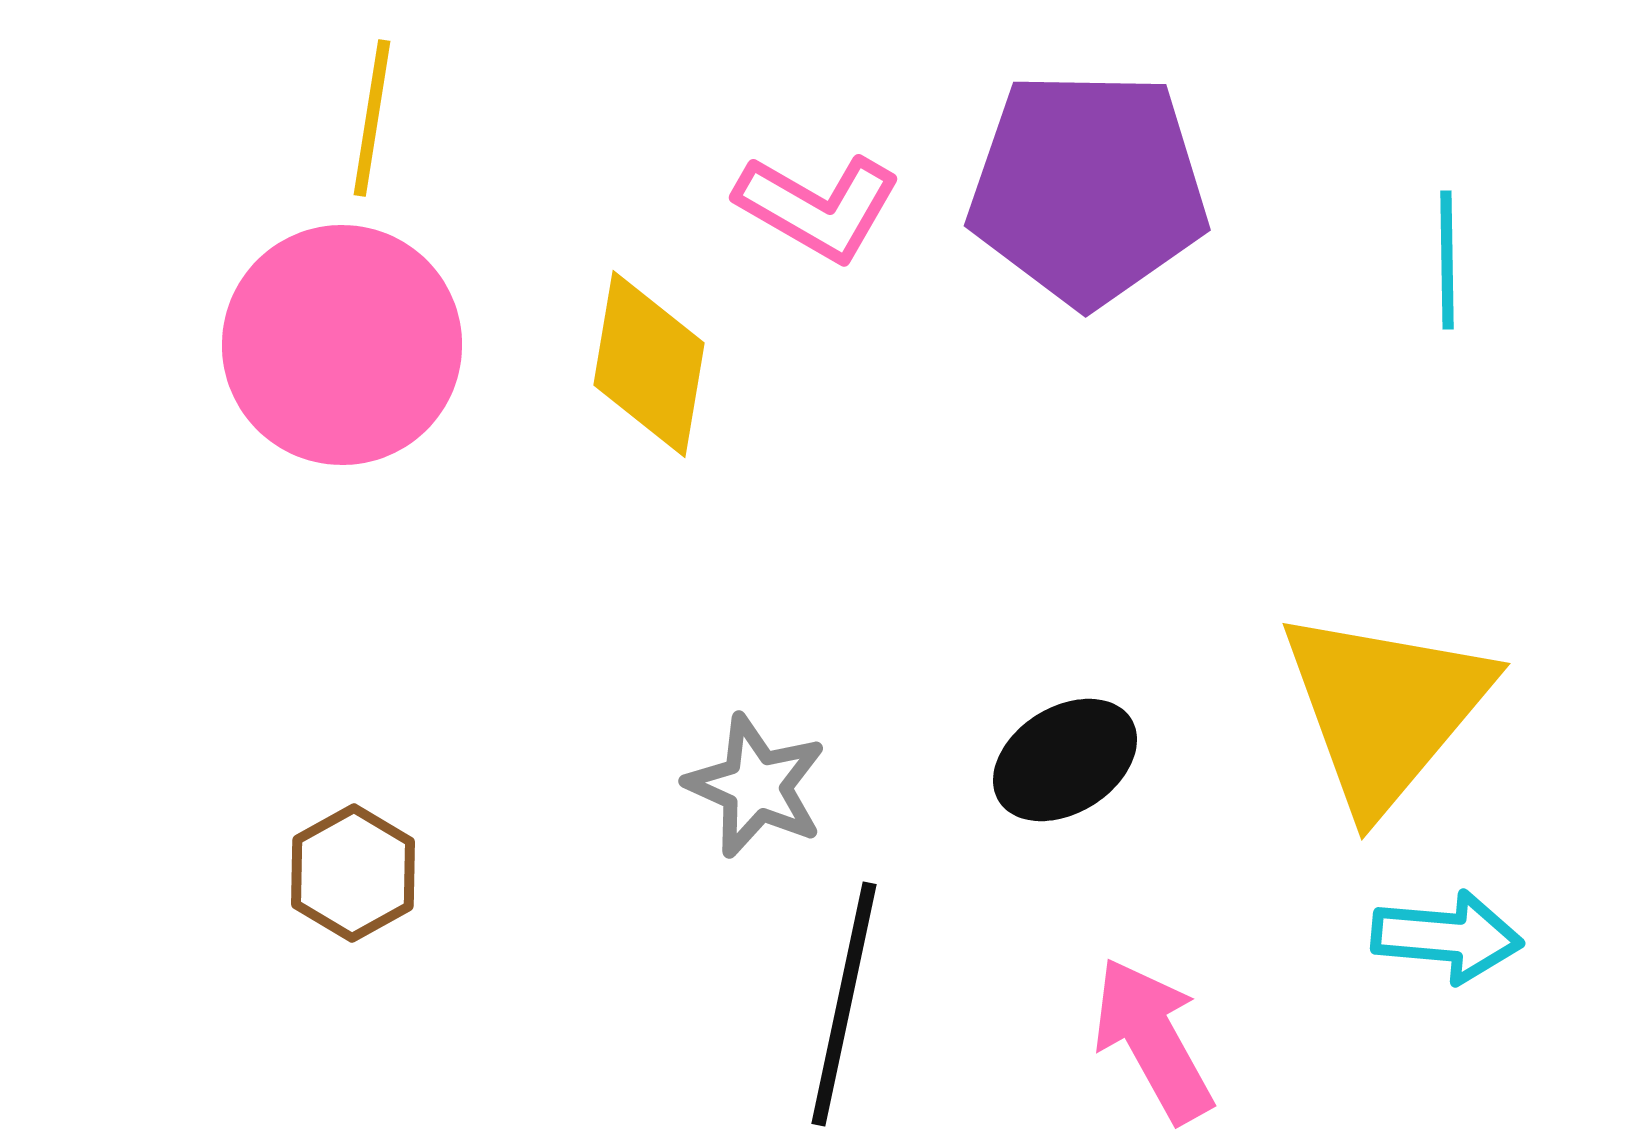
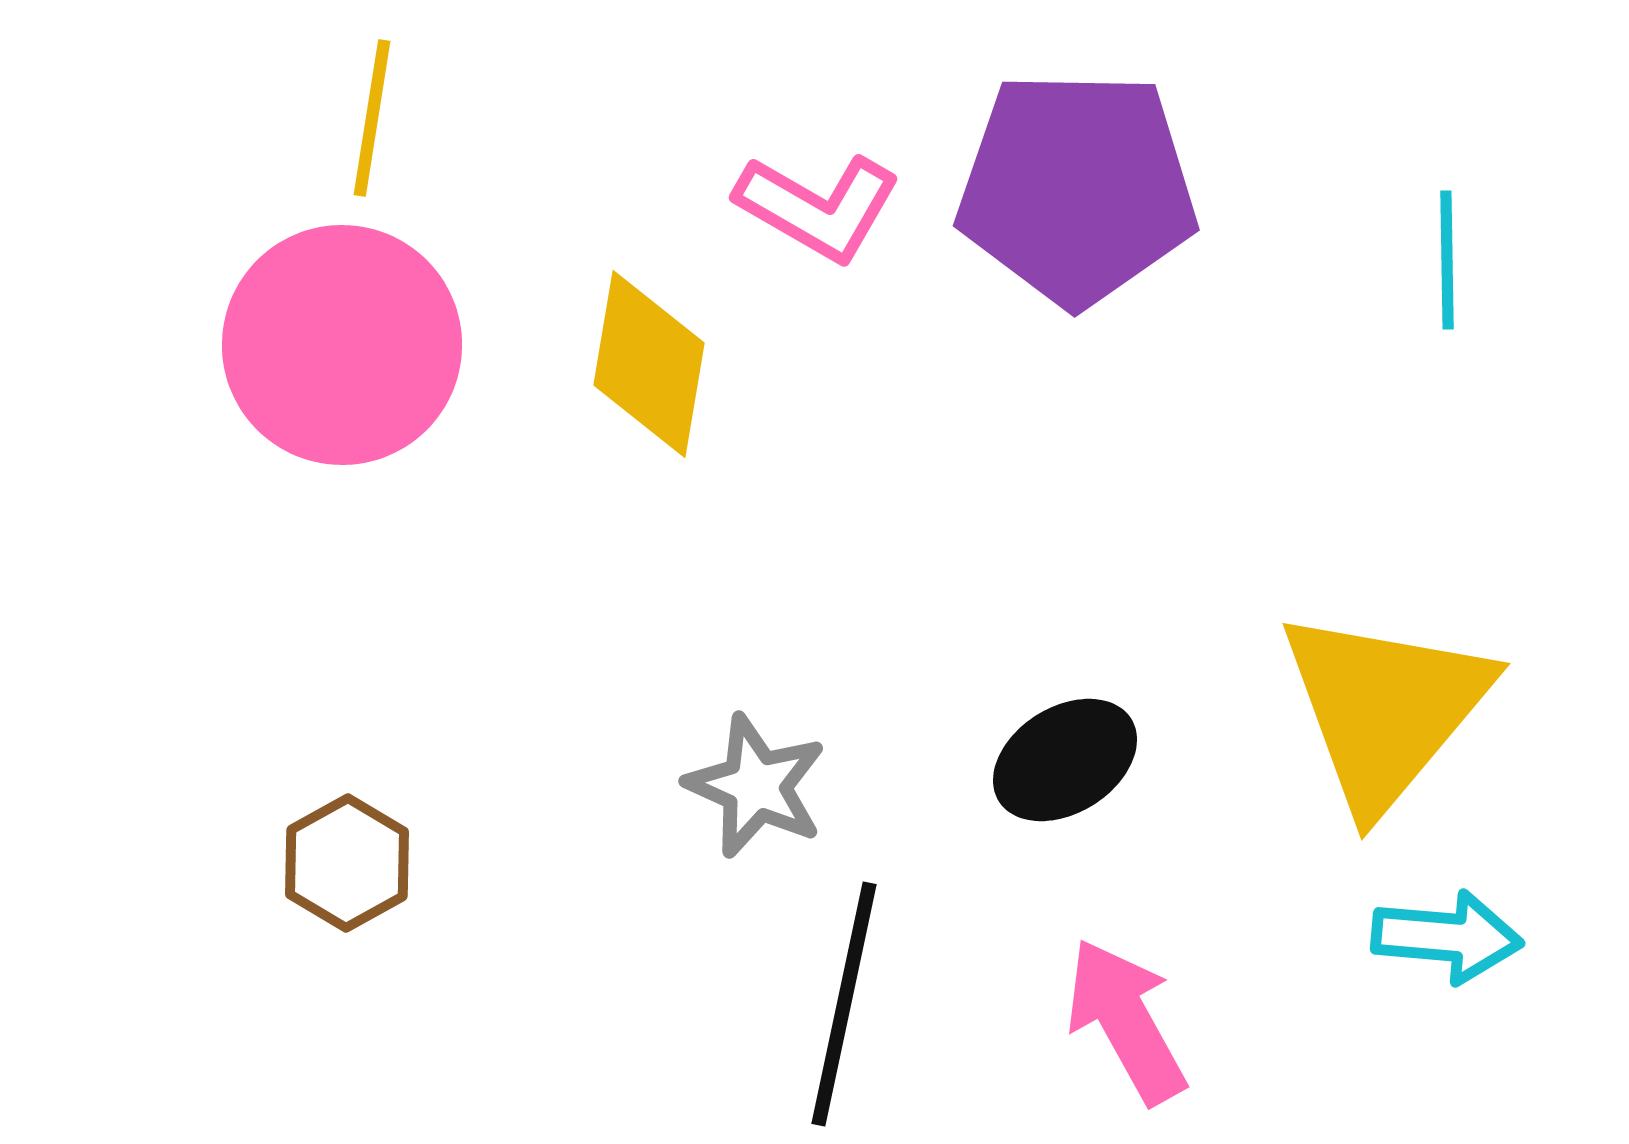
purple pentagon: moved 11 px left
brown hexagon: moved 6 px left, 10 px up
pink arrow: moved 27 px left, 19 px up
